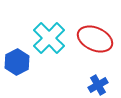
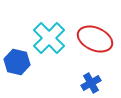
blue hexagon: rotated 20 degrees counterclockwise
blue cross: moved 7 px left, 2 px up
